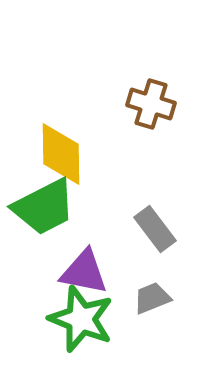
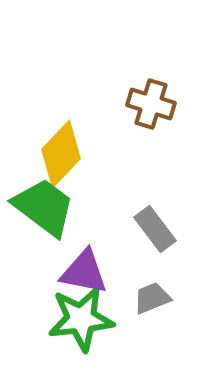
yellow diamond: rotated 44 degrees clockwise
green trapezoid: rotated 116 degrees counterclockwise
green star: rotated 28 degrees counterclockwise
